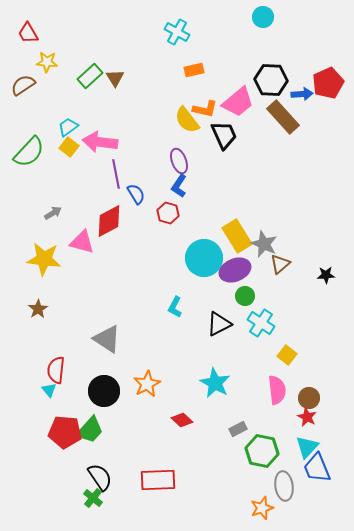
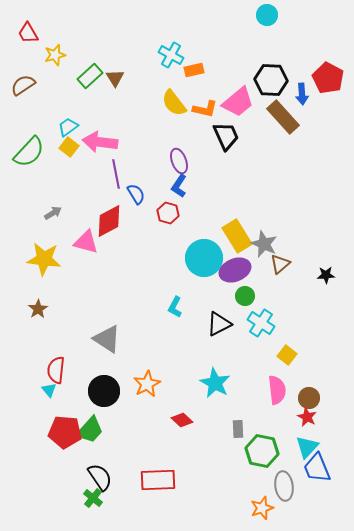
cyan circle at (263, 17): moved 4 px right, 2 px up
cyan cross at (177, 32): moved 6 px left, 23 px down
yellow star at (47, 62): moved 8 px right, 7 px up; rotated 20 degrees counterclockwise
red pentagon at (328, 83): moved 5 px up; rotated 20 degrees counterclockwise
blue arrow at (302, 94): rotated 90 degrees clockwise
yellow semicircle at (187, 120): moved 13 px left, 17 px up
black trapezoid at (224, 135): moved 2 px right, 1 px down
pink triangle at (82, 242): moved 4 px right
gray rectangle at (238, 429): rotated 66 degrees counterclockwise
